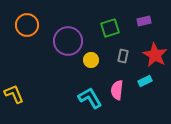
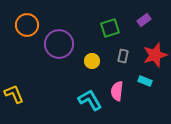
purple rectangle: moved 1 px up; rotated 24 degrees counterclockwise
purple circle: moved 9 px left, 3 px down
red star: rotated 25 degrees clockwise
yellow circle: moved 1 px right, 1 px down
cyan rectangle: rotated 48 degrees clockwise
pink semicircle: moved 1 px down
cyan L-shape: moved 2 px down
